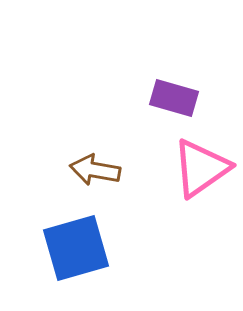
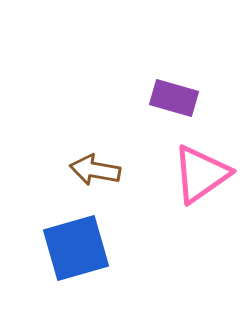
pink triangle: moved 6 px down
